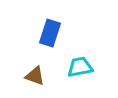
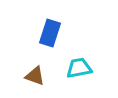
cyan trapezoid: moved 1 px left, 1 px down
